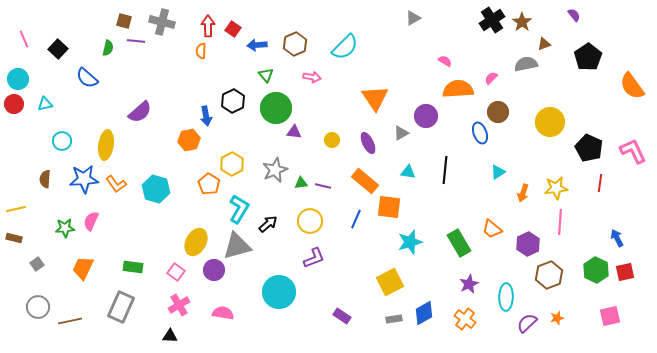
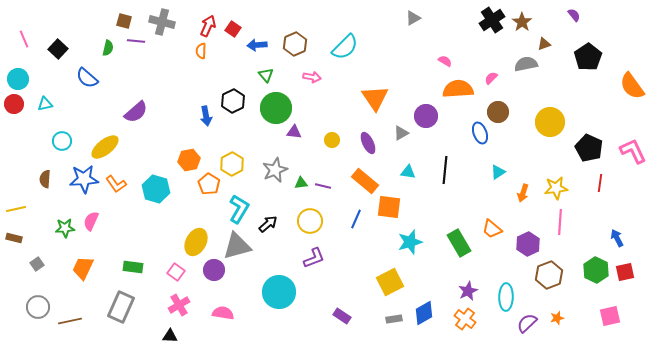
red arrow at (208, 26): rotated 25 degrees clockwise
purple semicircle at (140, 112): moved 4 px left
orange hexagon at (189, 140): moved 20 px down
yellow ellipse at (106, 145): moved 1 px left, 2 px down; rotated 44 degrees clockwise
purple star at (469, 284): moved 1 px left, 7 px down
